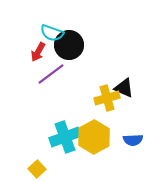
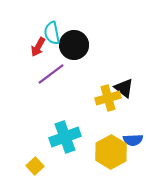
cyan semicircle: rotated 60 degrees clockwise
black circle: moved 5 px right
red arrow: moved 5 px up
black triangle: rotated 15 degrees clockwise
yellow cross: moved 1 px right
yellow hexagon: moved 17 px right, 15 px down
yellow square: moved 2 px left, 3 px up
